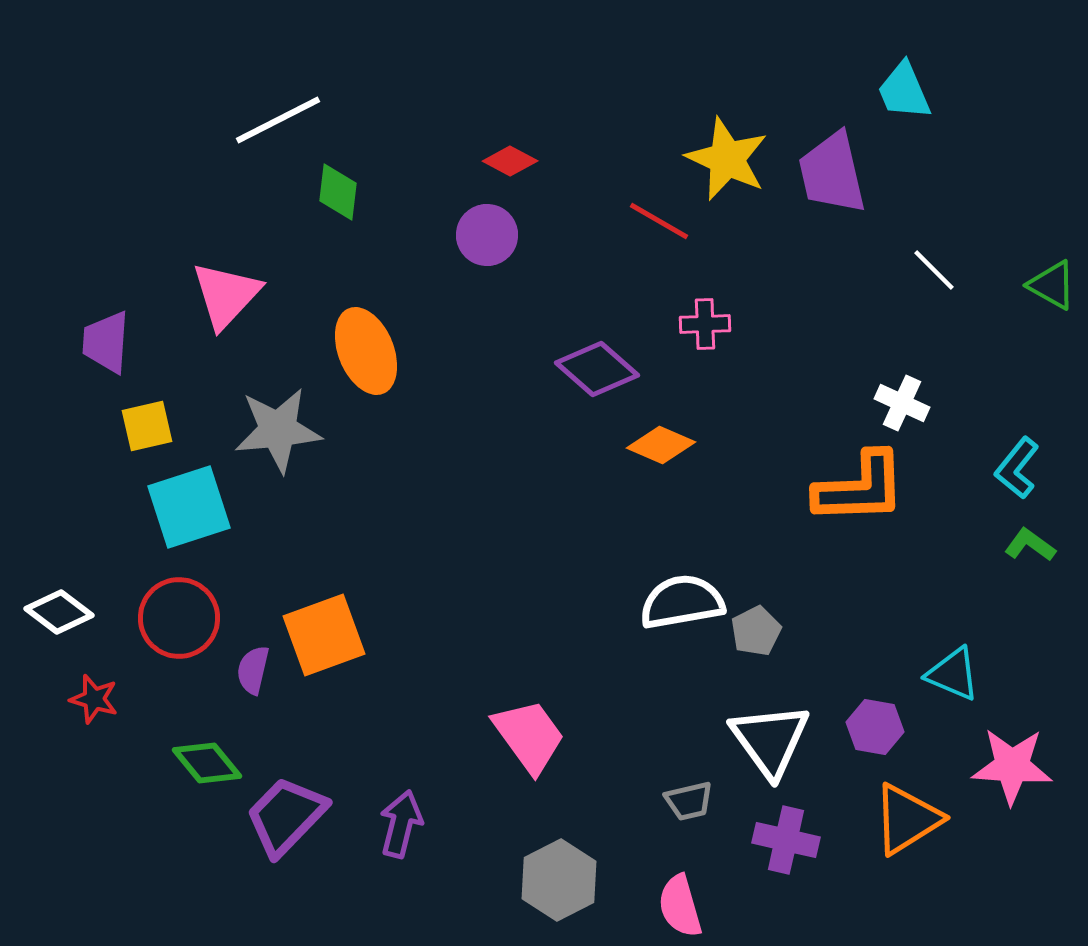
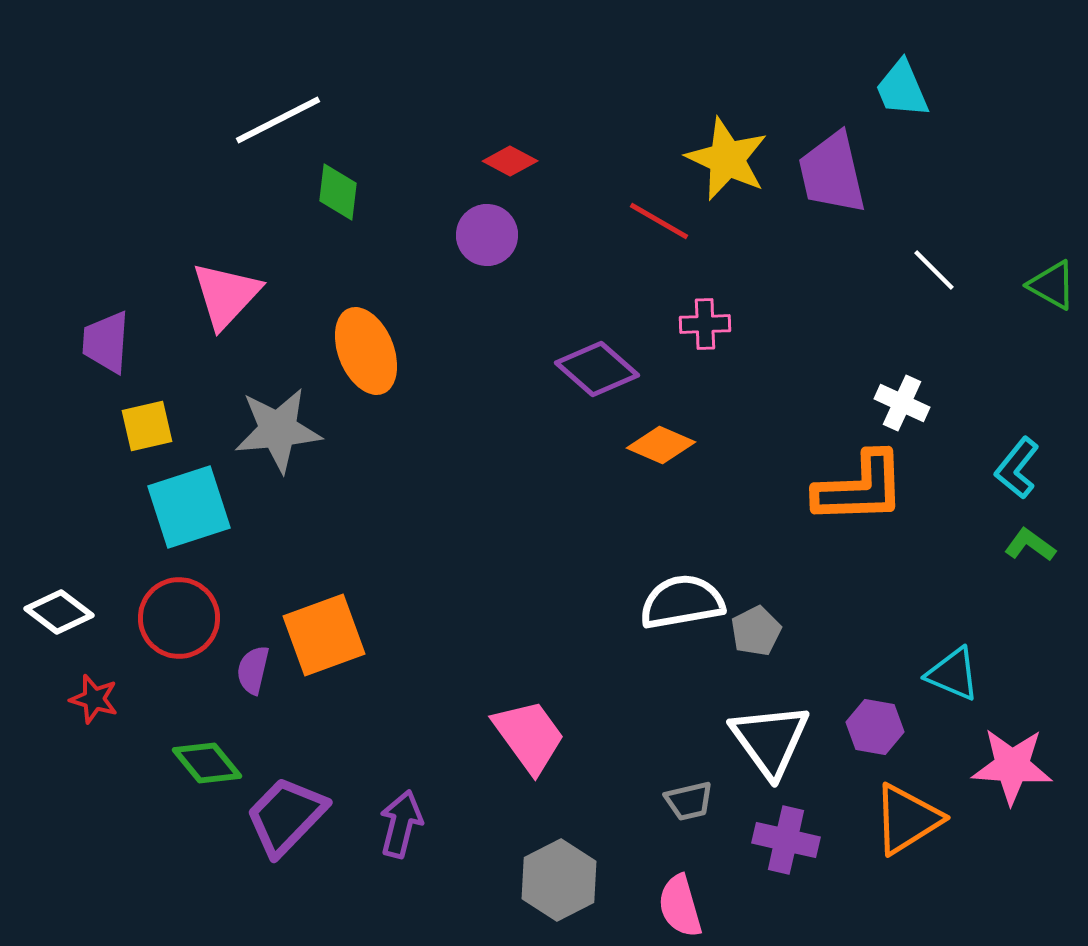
cyan trapezoid at (904, 91): moved 2 px left, 2 px up
